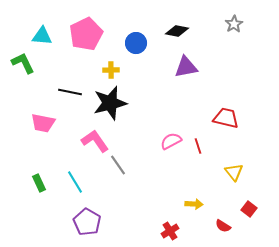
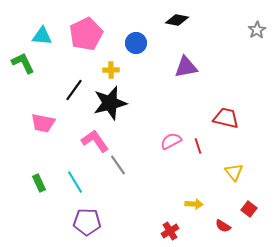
gray star: moved 23 px right, 6 px down
black diamond: moved 11 px up
black line: moved 4 px right, 2 px up; rotated 65 degrees counterclockwise
purple pentagon: rotated 28 degrees counterclockwise
